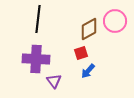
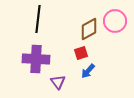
purple triangle: moved 4 px right, 1 px down
